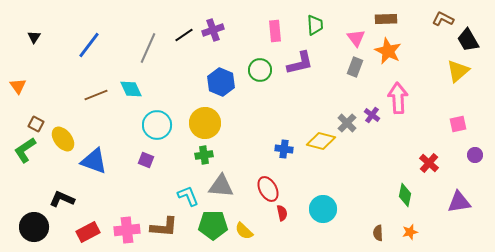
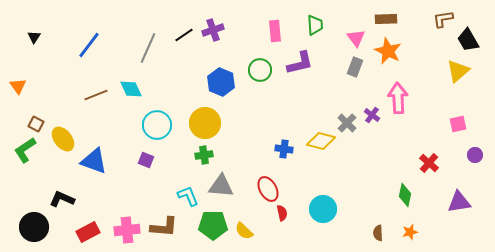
brown L-shape at (443, 19): rotated 35 degrees counterclockwise
